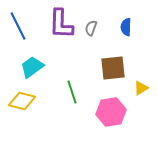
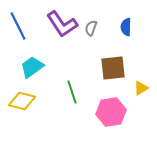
purple L-shape: moved 1 px right; rotated 36 degrees counterclockwise
